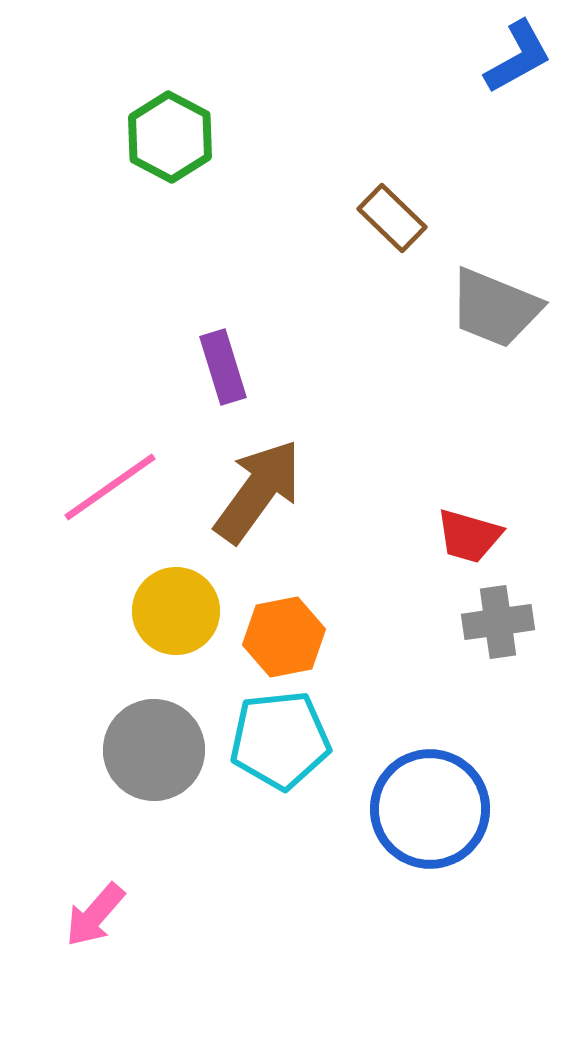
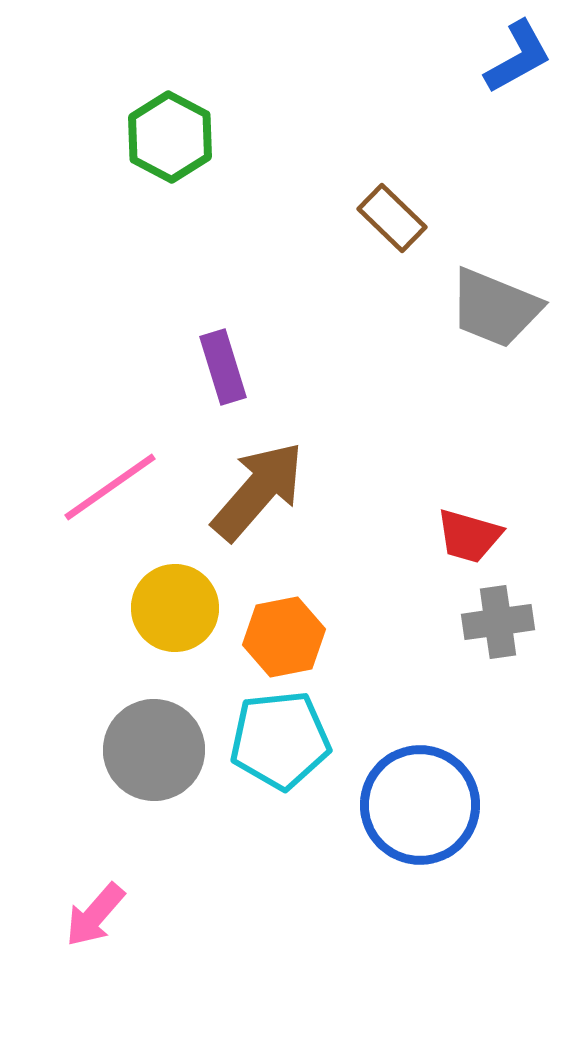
brown arrow: rotated 5 degrees clockwise
yellow circle: moved 1 px left, 3 px up
blue circle: moved 10 px left, 4 px up
